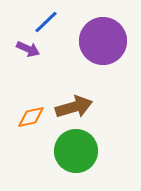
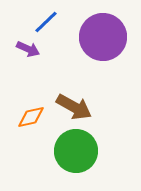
purple circle: moved 4 px up
brown arrow: rotated 45 degrees clockwise
